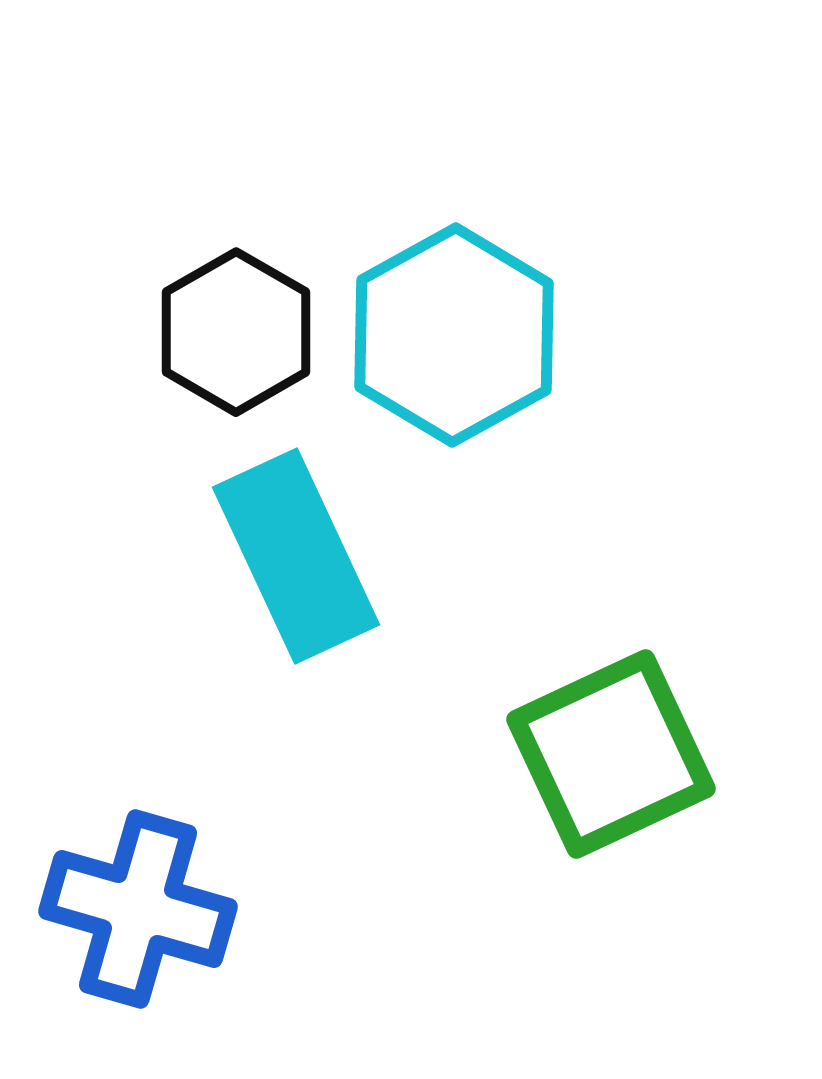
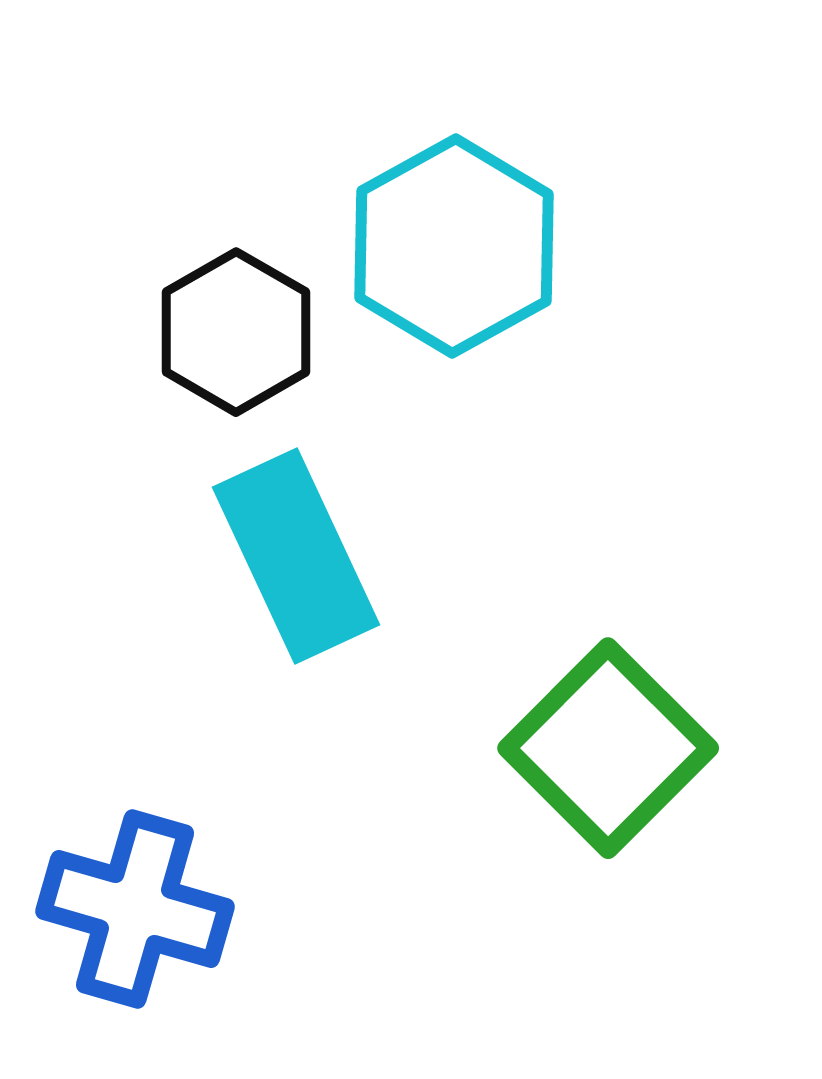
cyan hexagon: moved 89 px up
green square: moved 3 px left, 6 px up; rotated 20 degrees counterclockwise
blue cross: moved 3 px left
